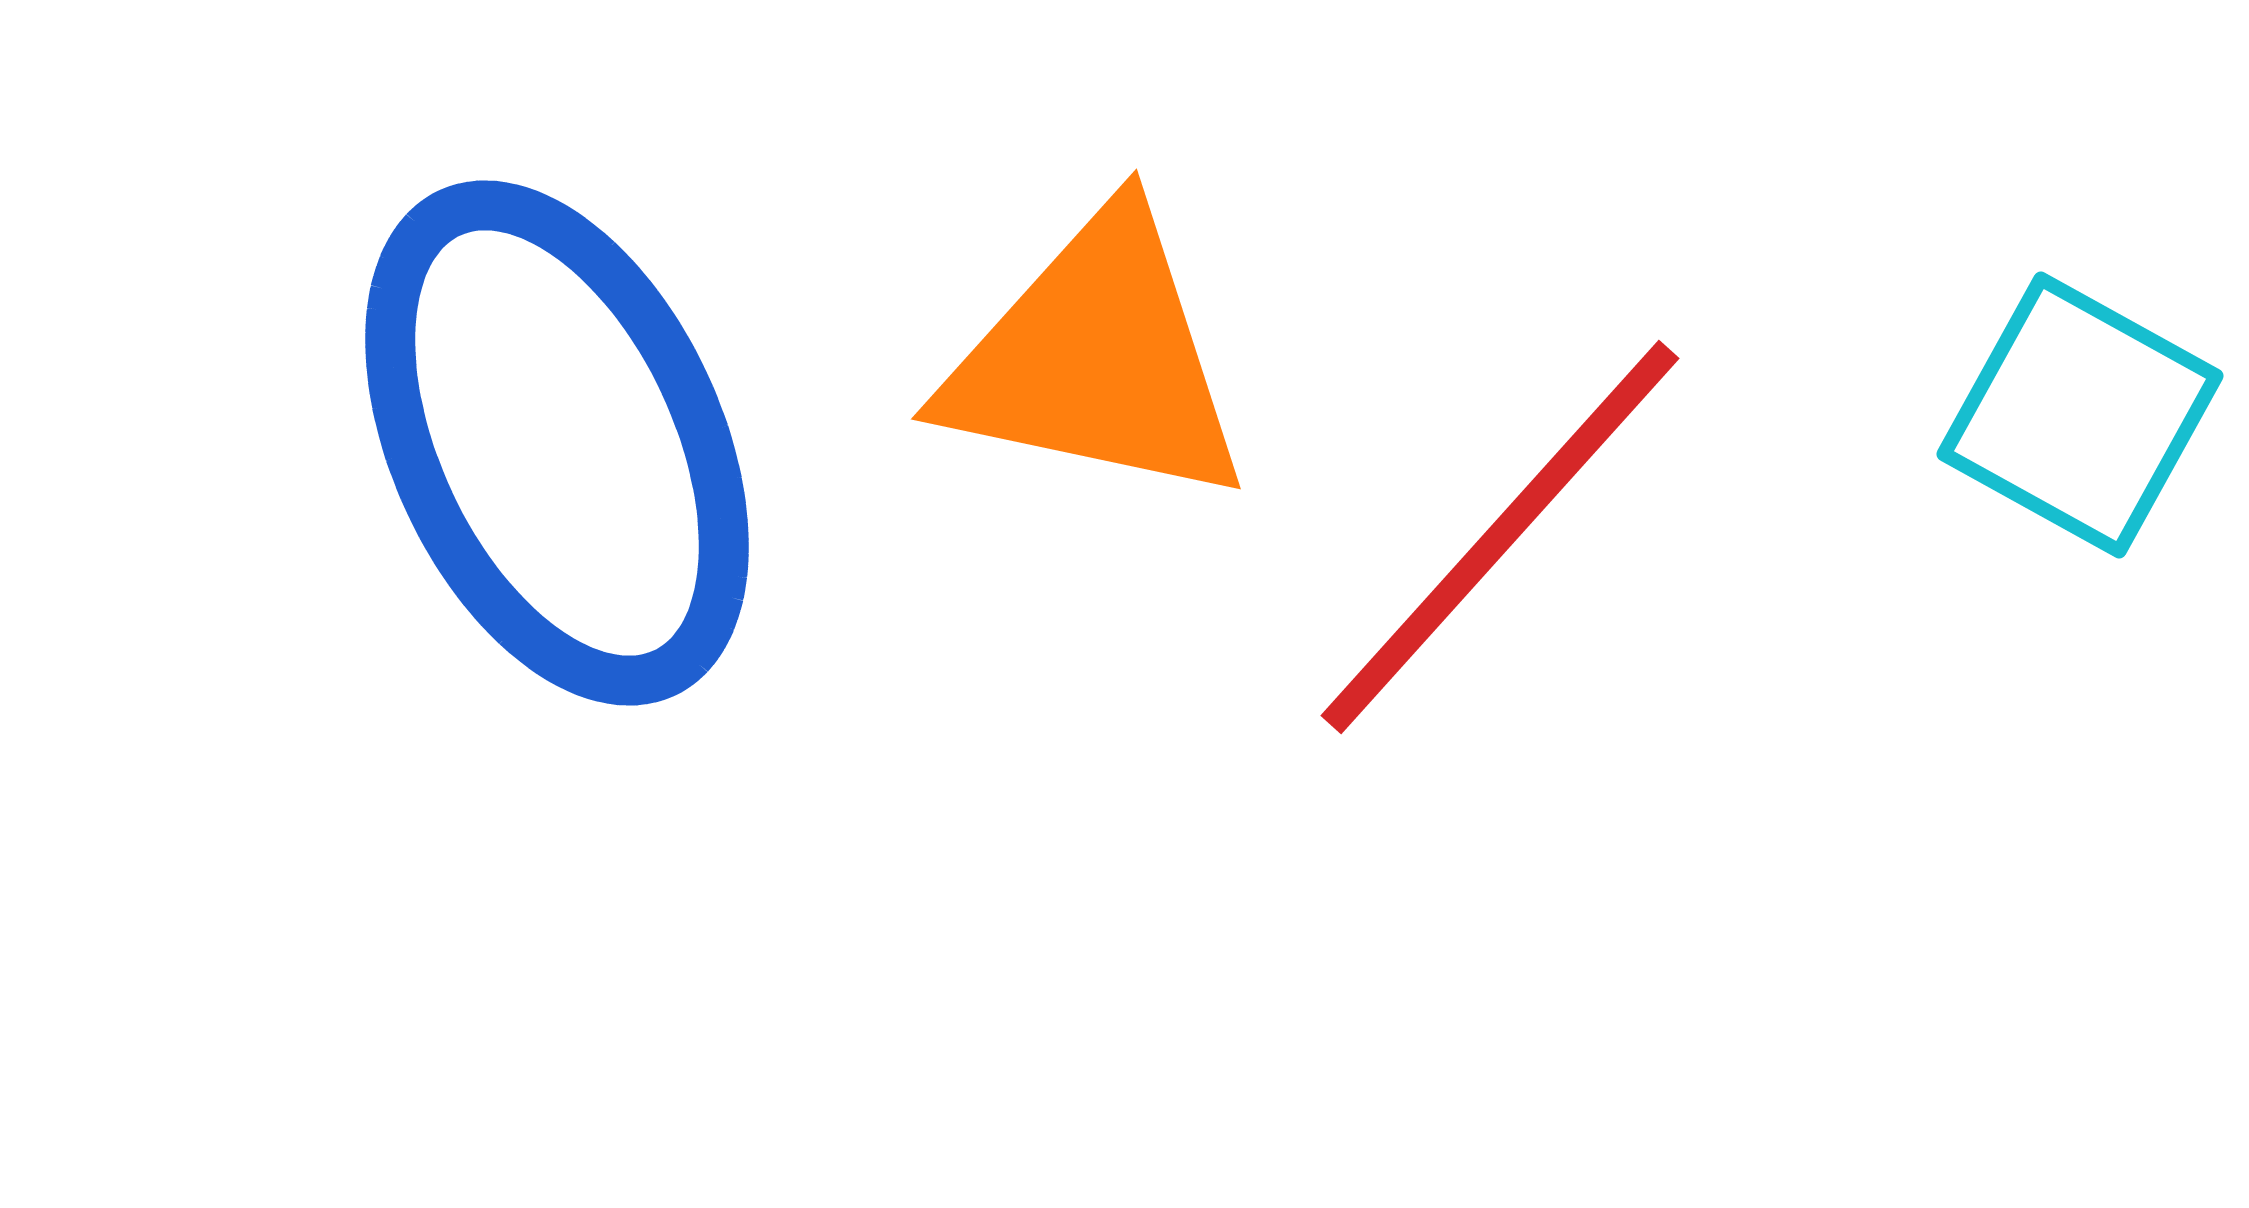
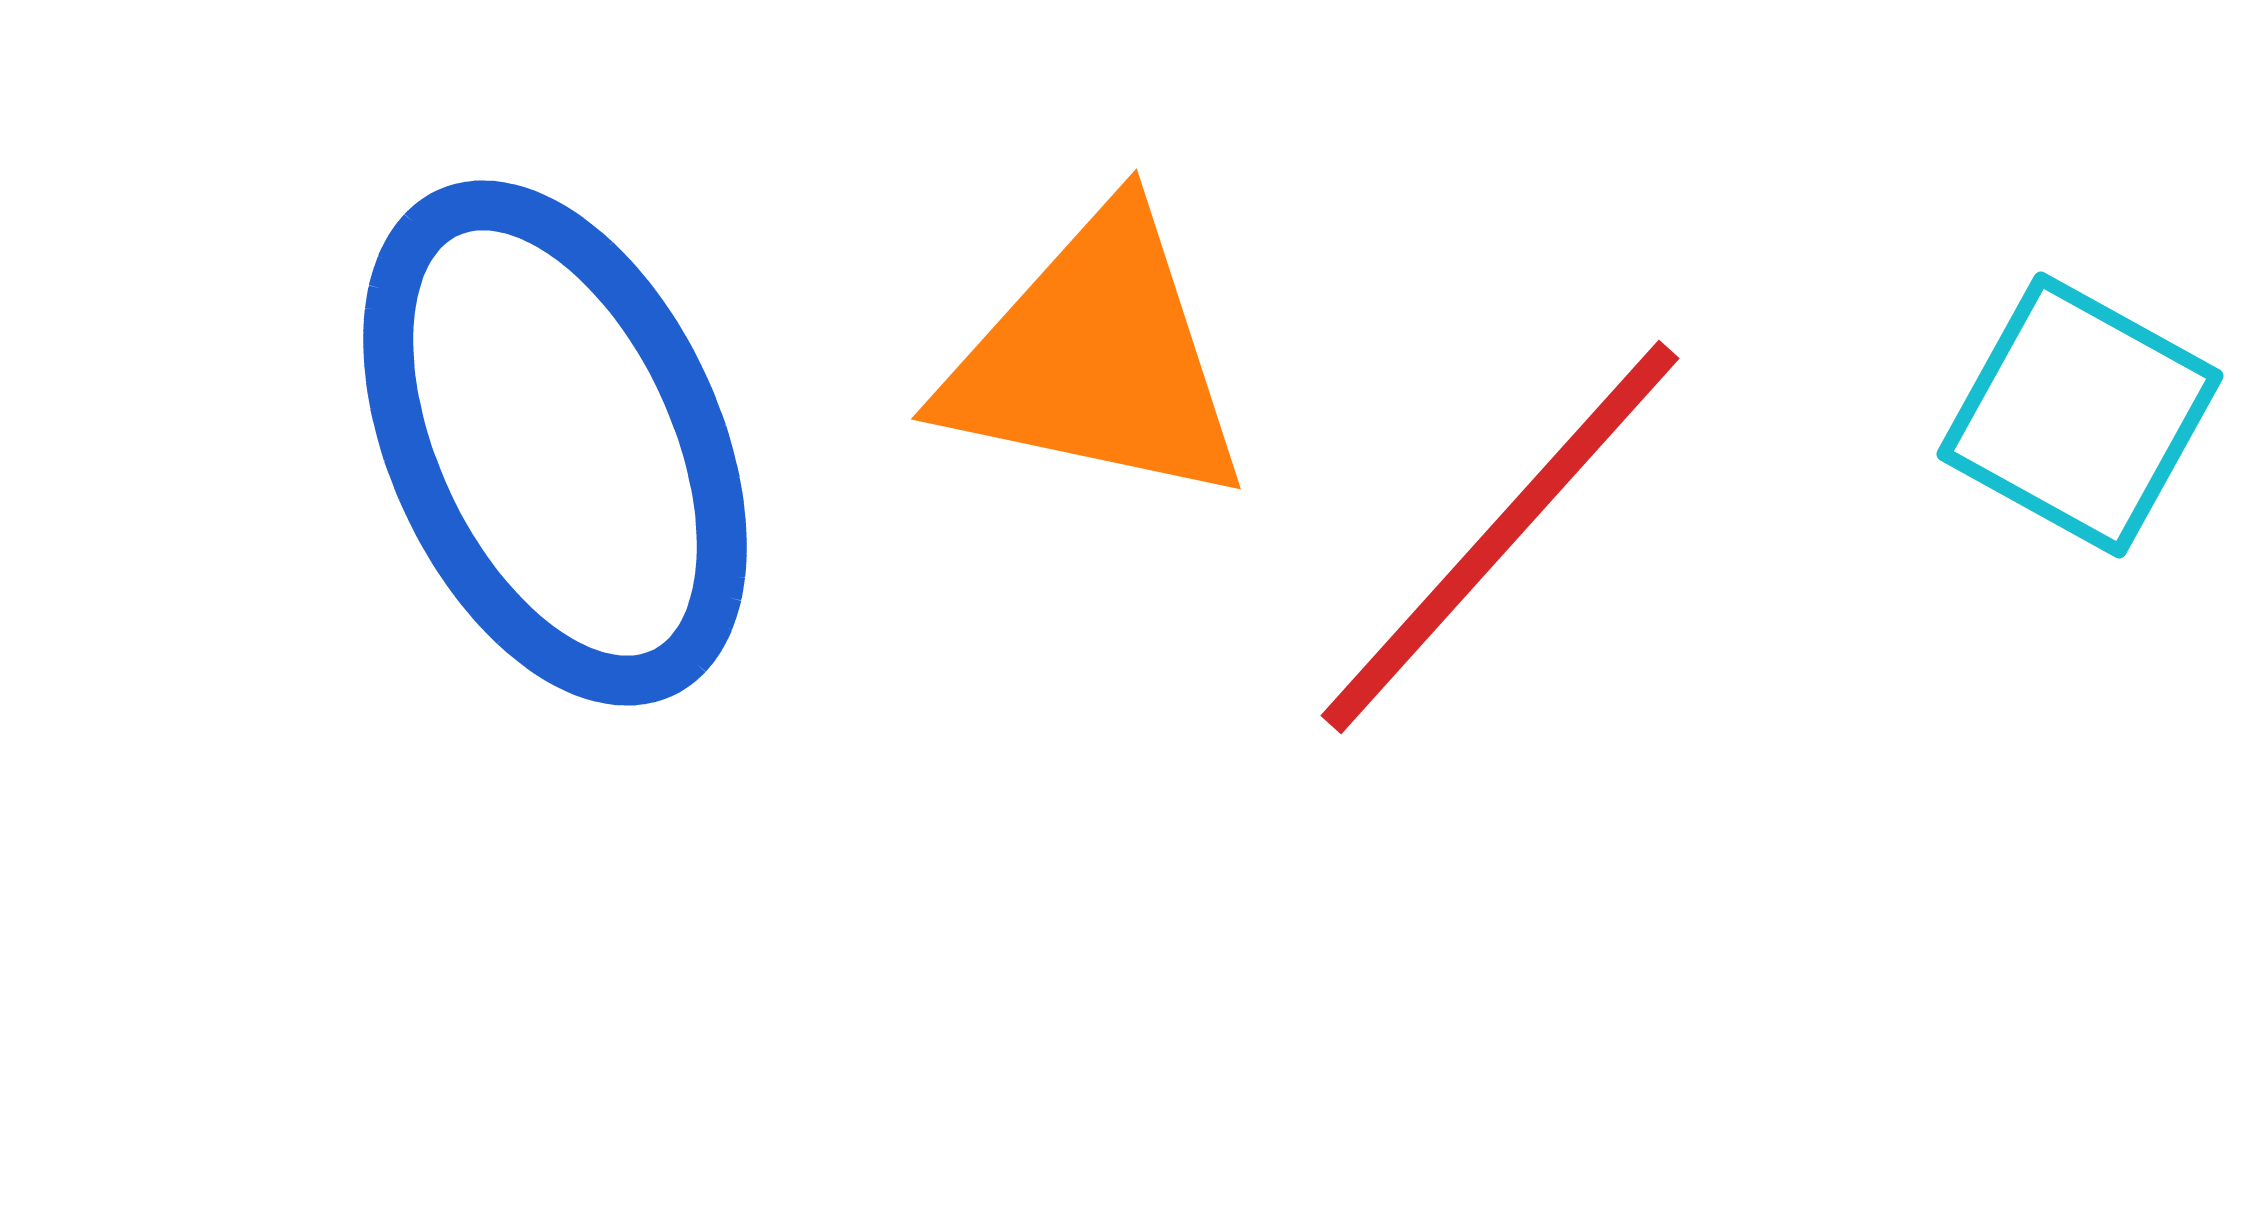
blue ellipse: moved 2 px left
